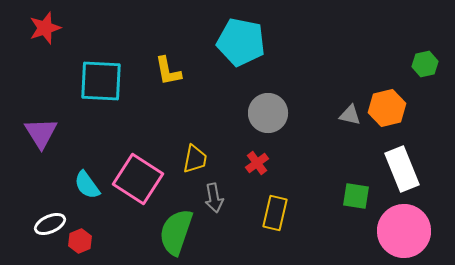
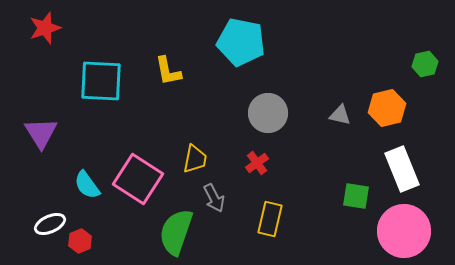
gray triangle: moved 10 px left
gray arrow: rotated 16 degrees counterclockwise
yellow rectangle: moved 5 px left, 6 px down
